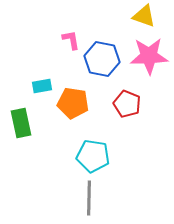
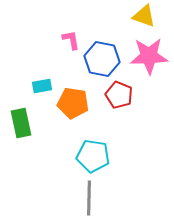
red pentagon: moved 8 px left, 9 px up
